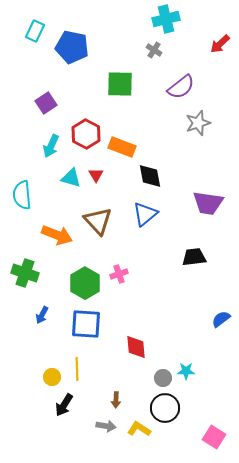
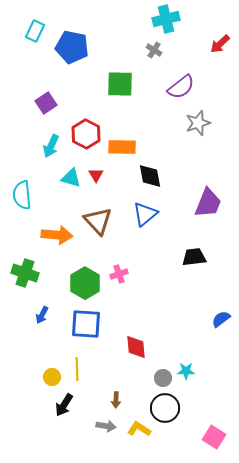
orange rectangle: rotated 20 degrees counterclockwise
purple trapezoid: rotated 76 degrees counterclockwise
orange arrow: rotated 16 degrees counterclockwise
